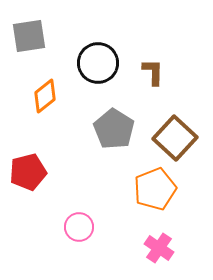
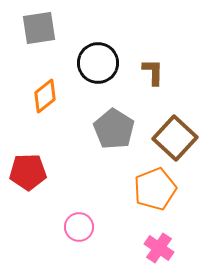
gray square: moved 10 px right, 8 px up
red pentagon: rotated 12 degrees clockwise
